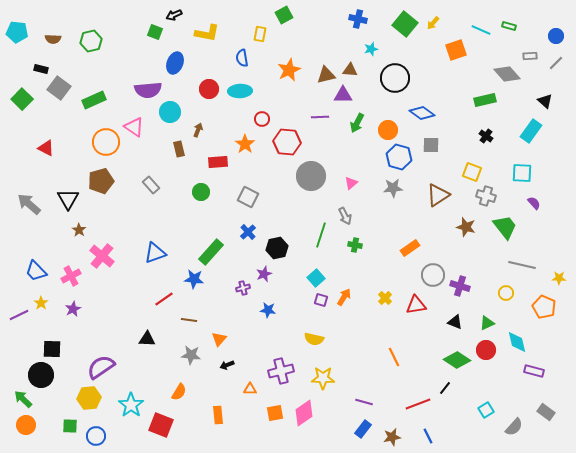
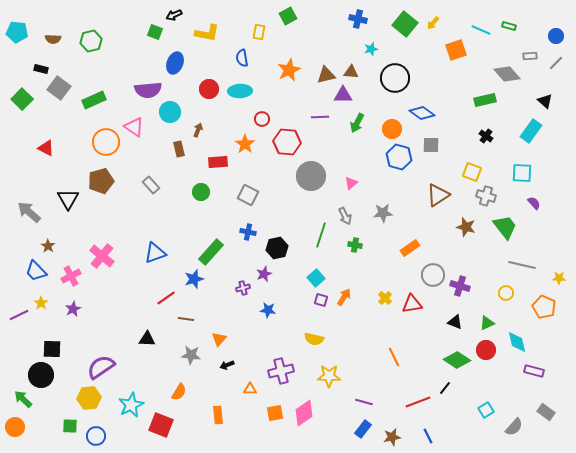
green square at (284, 15): moved 4 px right, 1 px down
yellow rectangle at (260, 34): moved 1 px left, 2 px up
brown triangle at (350, 70): moved 1 px right, 2 px down
orange circle at (388, 130): moved 4 px right, 1 px up
gray star at (393, 188): moved 10 px left, 25 px down
gray square at (248, 197): moved 2 px up
gray arrow at (29, 204): moved 8 px down
brown star at (79, 230): moved 31 px left, 16 px down
blue cross at (248, 232): rotated 35 degrees counterclockwise
blue star at (194, 279): rotated 24 degrees counterclockwise
red line at (164, 299): moved 2 px right, 1 px up
red triangle at (416, 305): moved 4 px left, 1 px up
brown line at (189, 320): moved 3 px left, 1 px up
yellow star at (323, 378): moved 6 px right, 2 px up
red line at (418, 404): moved 2 px up
cyan star at (131, 405): rotated 10 degrees clockwise
orange circle at (26, 425): moved 11 px left, 2 px down
